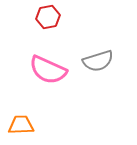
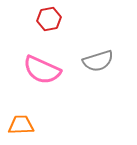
red hexagon: moved 1 px right, 2 px down
pink semicircle: moved 6 px left
